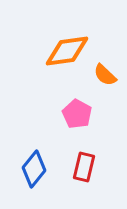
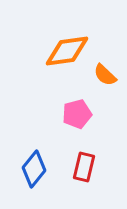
pink pentagon: rotated 28 degrees clockwise
